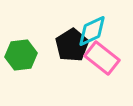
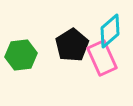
cyan diamond: moved 18 px right; rotated 16 degrees counterclockwise
pink rectangle: rotated 28 degrees clockwise
